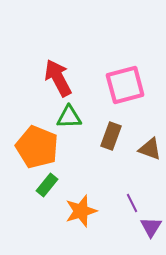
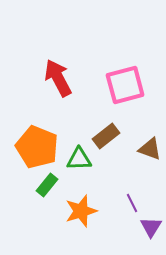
green triangle: moved 10 px right, 42 px down
brown rectangle: moved 5 px left; rotated 32 degrees clockwise
